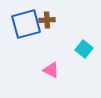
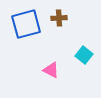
brown cross: moved 12 px right, 2 px up
cyan square: moved 6 px down
